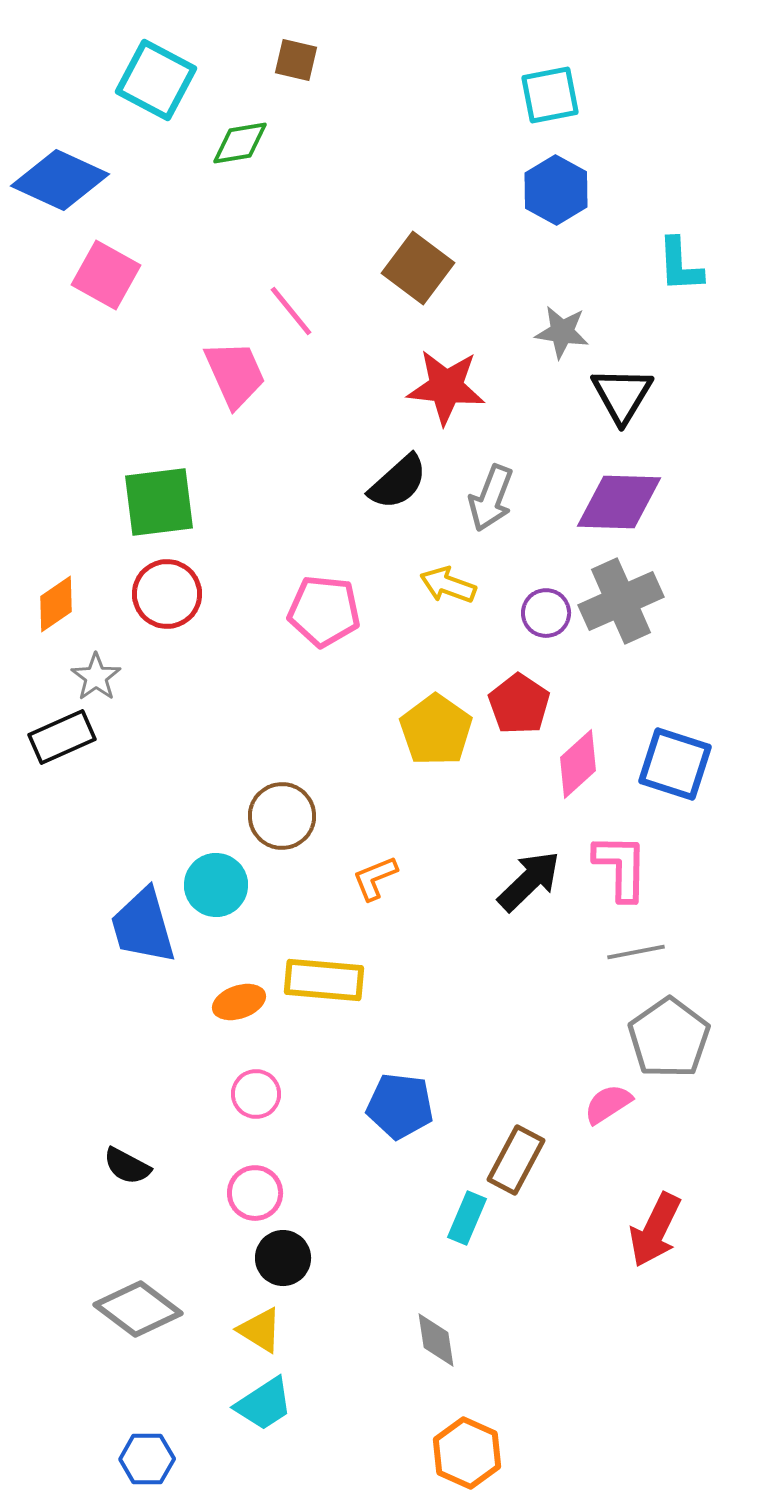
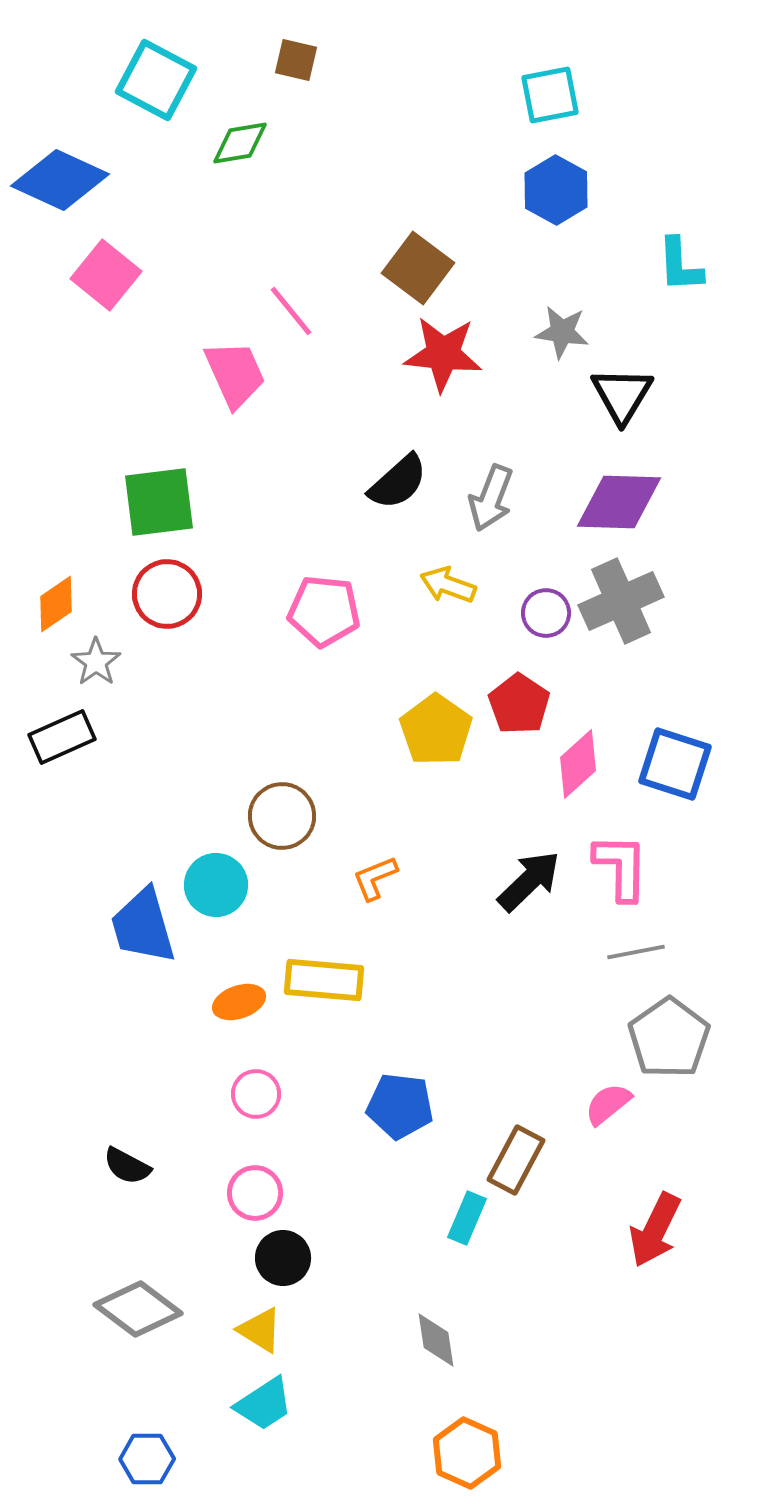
pink square at (106, 275): rotated 10 degrees clockwise
red star at (446, 387): moved 3 px left, 33 px up
gray star at (96, 677): moved 15 px up
pink semicircle at (608, 1104): rotated 6 degrees counterclockwise
